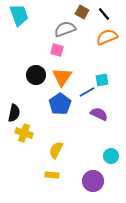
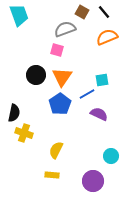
black line: moved 2 px up
blue line: moved 2 px down
